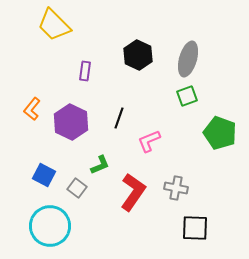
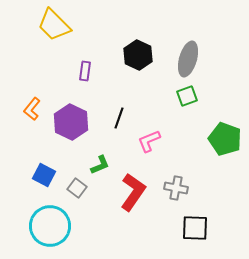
green pentagon: moved 5 px right, 6 px down
